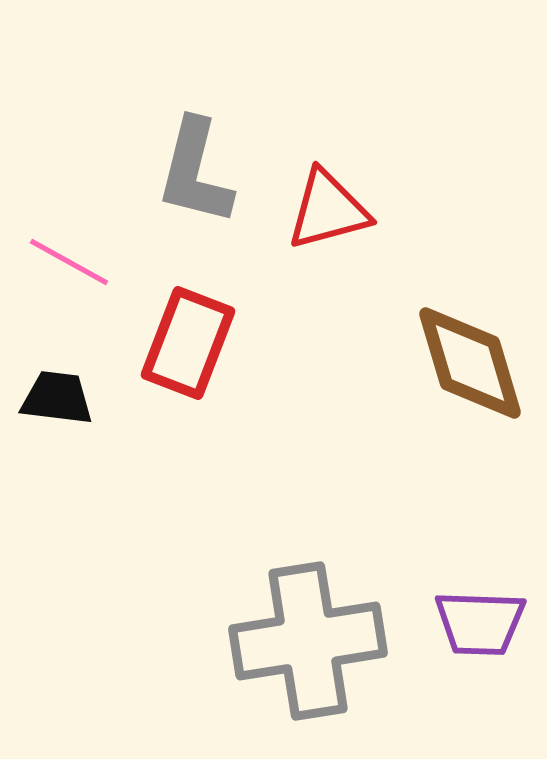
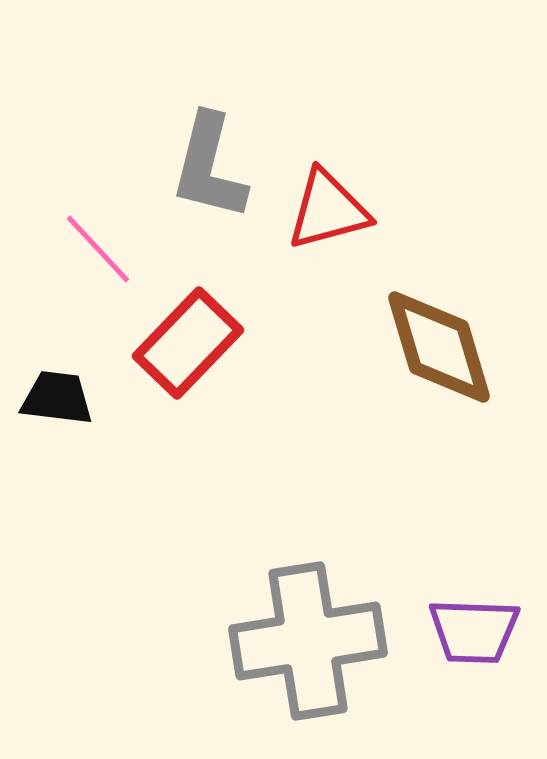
gray L-shape: moved 14 px right, 5 px up
pink line: moved 29 px right, 13 px up; rotated 18 degrees clockwise
red rectangle: rotated 23 degrees clockwise
brown diamond: moved 31 px left, 16 px up
purple trapezoid: moved 6 px left, 8 px down
